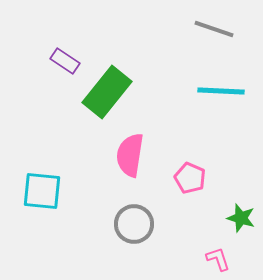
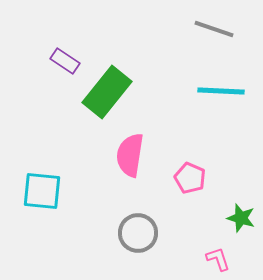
gray circle: moved 4 px right, 9 px down
